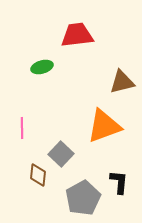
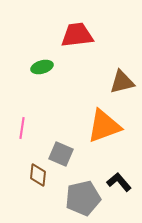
pink line: rotated 10 degrees clockwise
gray square: rotated 20 degrees counterclockwise
black L-shape: rotated 45 degrees counterclockwise
gray pentagon: rotated 16 degrees clockwise
